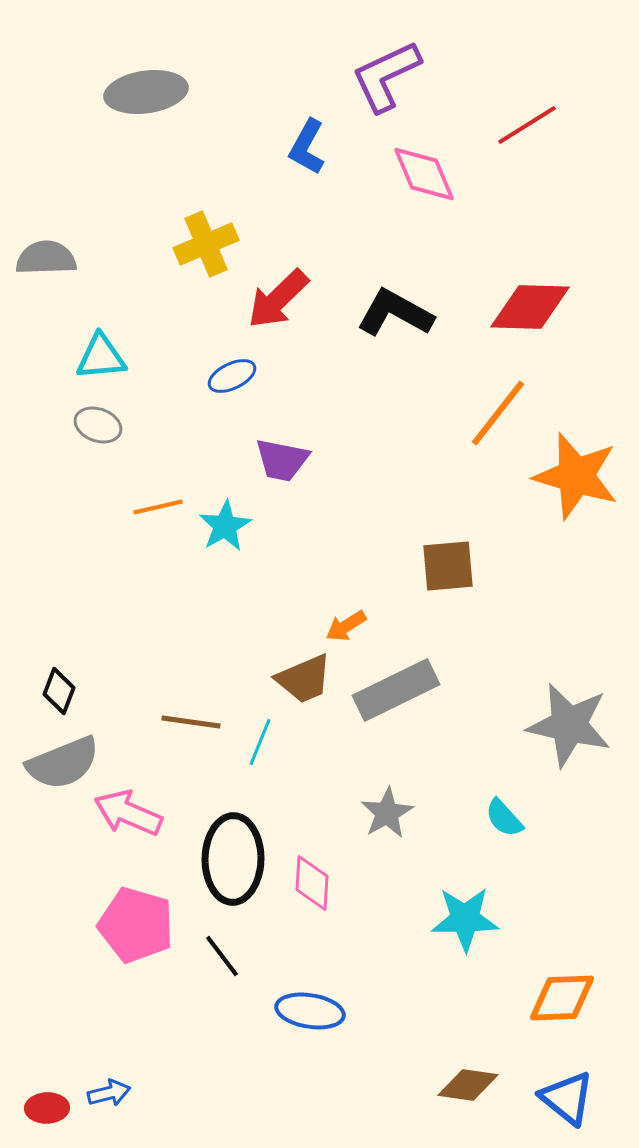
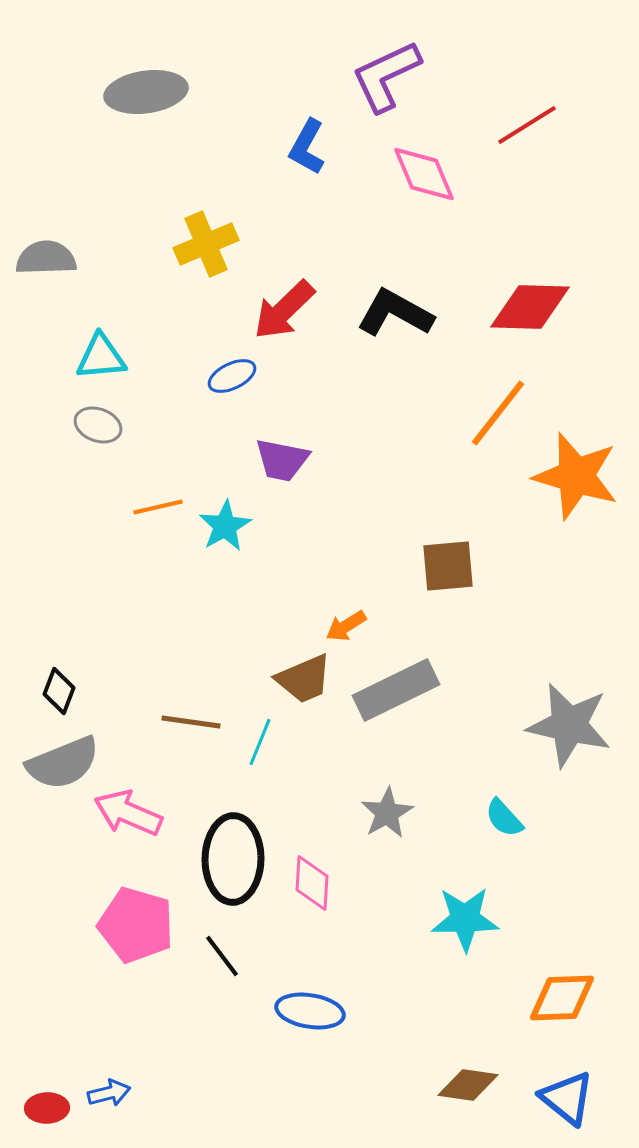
red arrow at (278, 299): moved 6 px right, 11 px down
